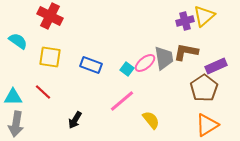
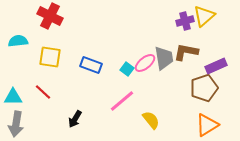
cyan semicircle: rotated 42 degrees counterclockwise
brown pentagon: rotated 16 degrees clockwise
black arrow: moved 1 px up
